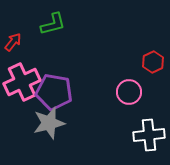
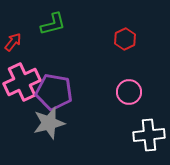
red hexagon: moved 28 px left, 23 px up
